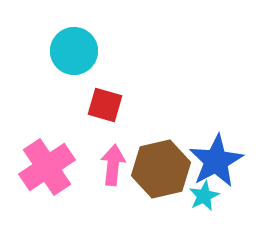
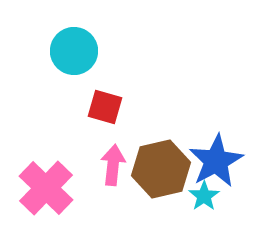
red square: moved 2 px down
pink cross: moved 1 px left, 21 px down; rotated 12 degrees counterclockwise
cyan star: rotated 8 degrees counterclockwise
